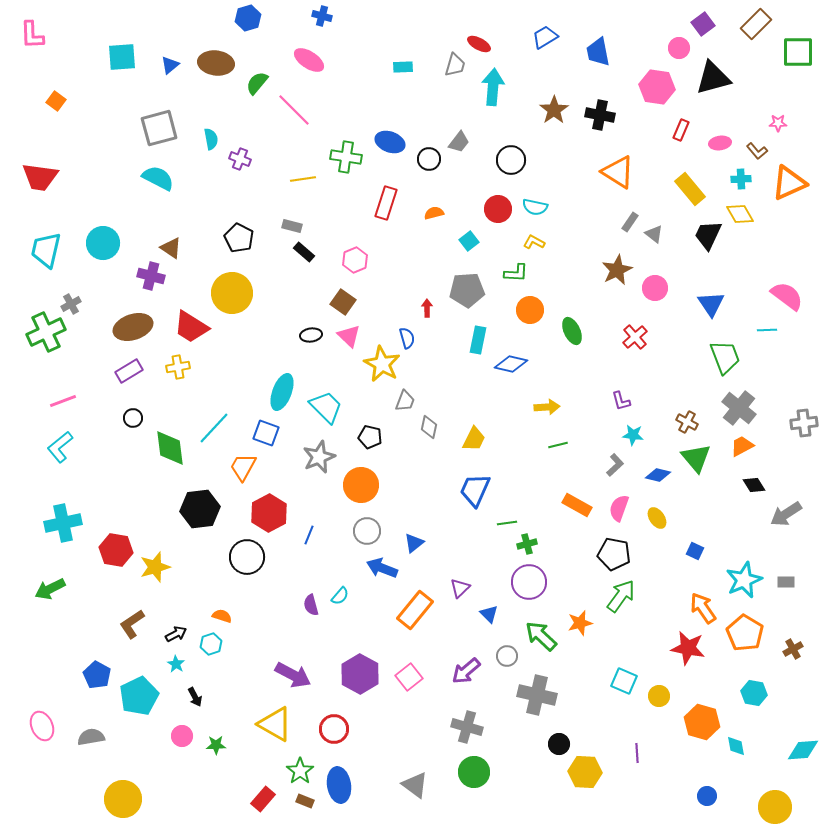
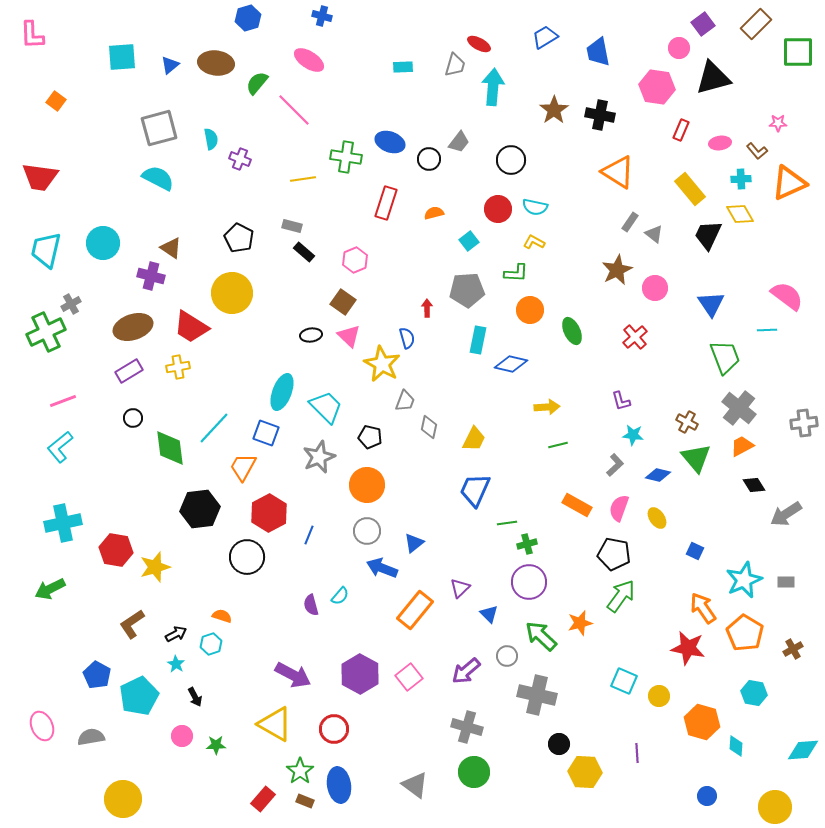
orange circle at (361, 485): moved 6 px right
cyan diamond at (736, 746): rotated 15 degrees clockwise
